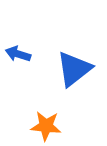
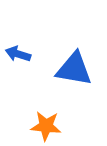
blue triangle: rotated 48 degrees clockwise
